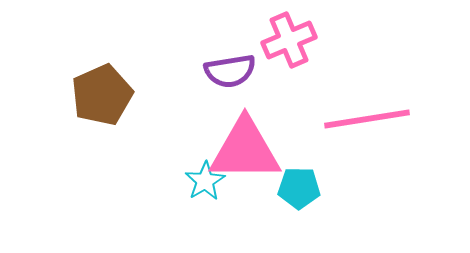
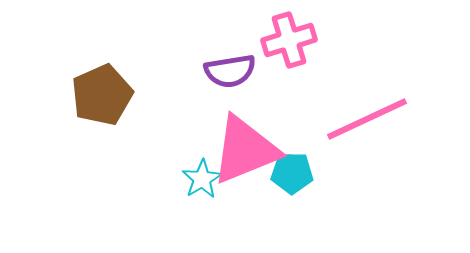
pink cross: rotated 6 degrees clockwise
pink line: rotated 16 degrees counterclockwise
pink triangle: rotated 22 degrees counterclockwise
cyan star: moved 3 px left, 2 px up
cyan pentagon: moved 7 px left, 15 px up
